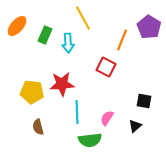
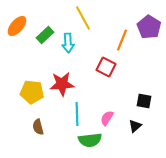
green rectangle: rotated 24 degrees clockwise
cyan line: moved 2 px down
